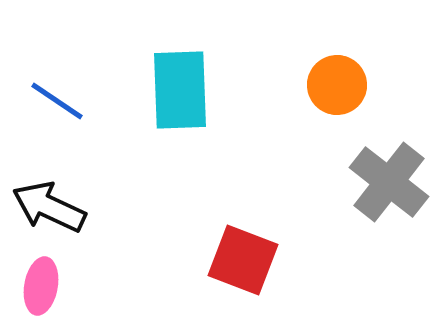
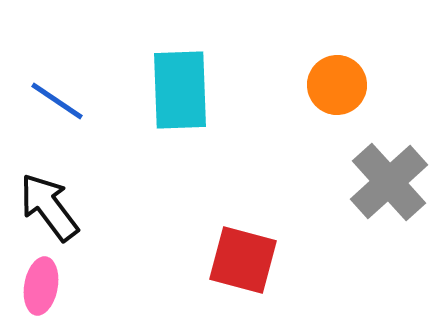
gray cross: rotated 10 degrees clockwise
black arrow: rotated 28 degrees clockwise
red square: rotated 6 degrees counterclockwise
